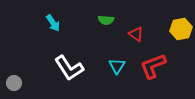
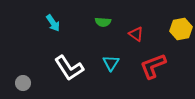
green semicircle: moved 3 px left, 2 px down
cyan triangle: moved 6 px left, 3 px up
gray circle: moved 9 px right
